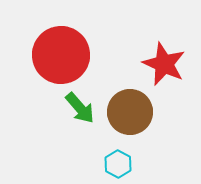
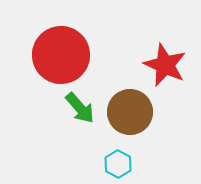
red star: moved 1 px right, 1 px down
